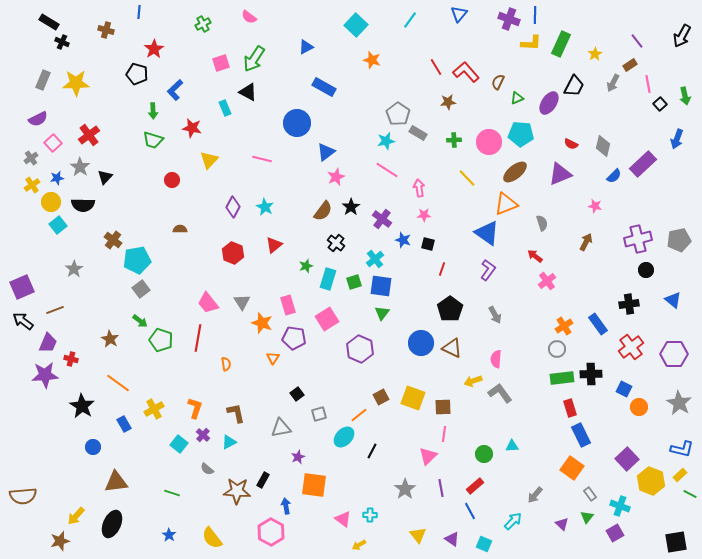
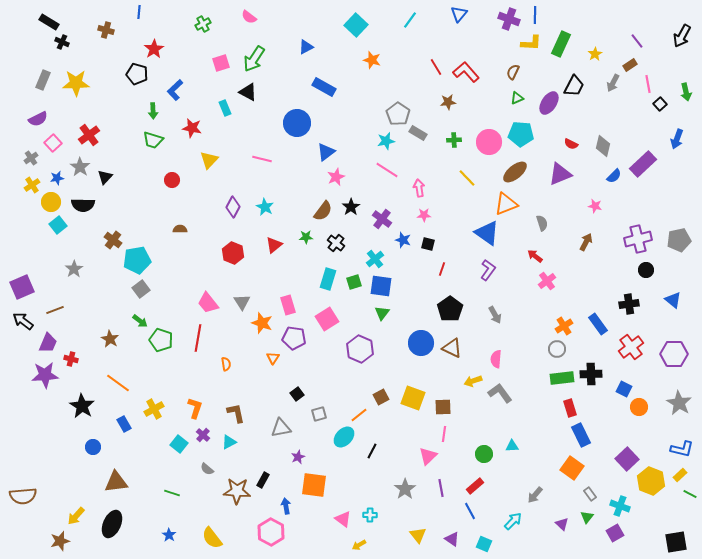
brown semicircle at (498, 82): moved 15 px right, 10 px up
green arrow at (685, 96): moved 1 px right, 4 px up
green star at (306, 266): moved 29 px up; rotated 16 degrees clockwise
